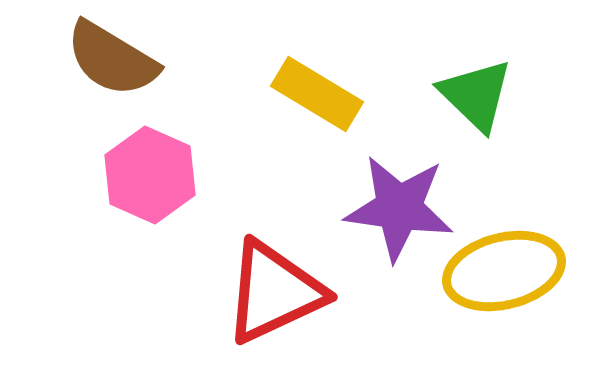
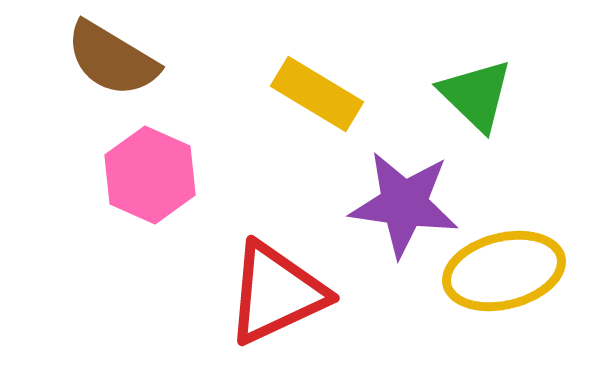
purple star: moved 5 px right, 4 px up
red triangle: moved 2 px right, 1 px down
